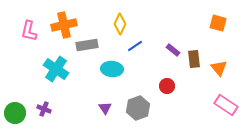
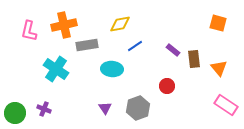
yellow diamond: rotated 55 degrees clockwise
